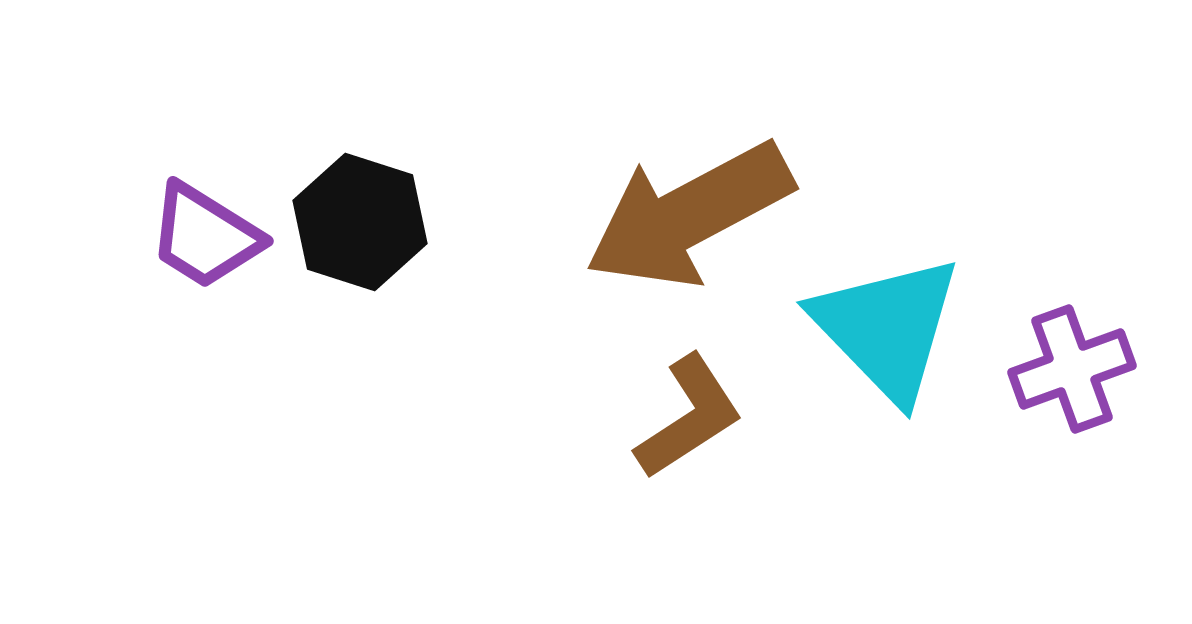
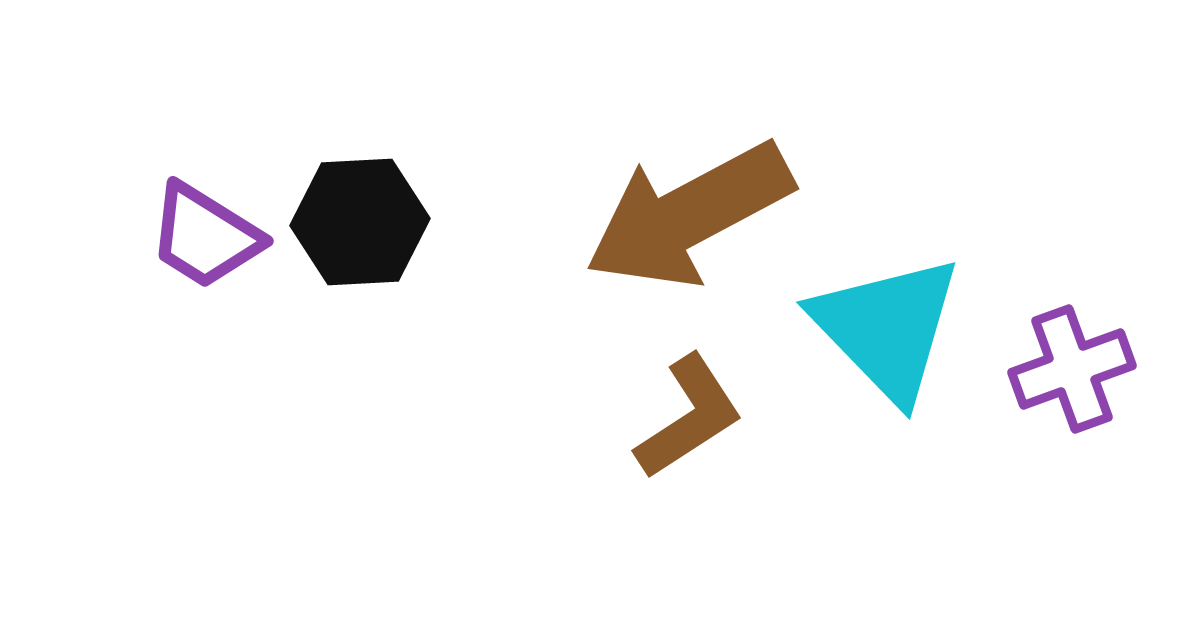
black hexagon: rotated 21 degrees counterclockwise
